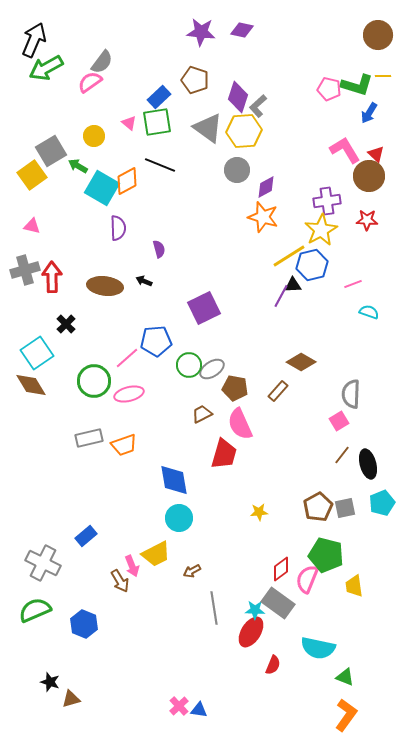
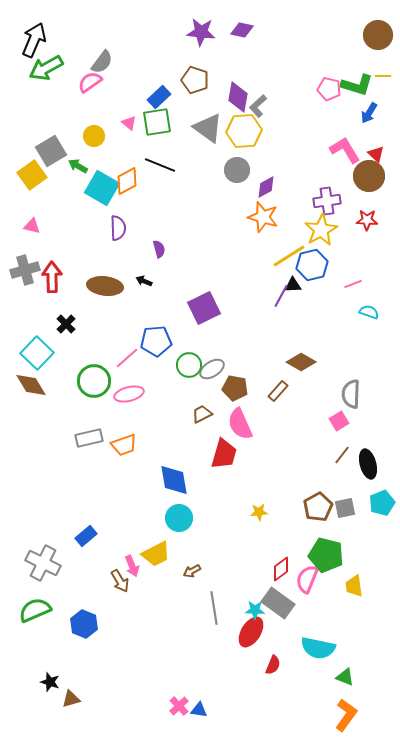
purple diamond at (238, 97): rotated 8 degrees counterclockwise
cyan square at (37, 353): rotated 12 degrees counterclockwise
